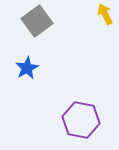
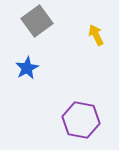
yellow arrow: moved 9 px left, 21 px down
